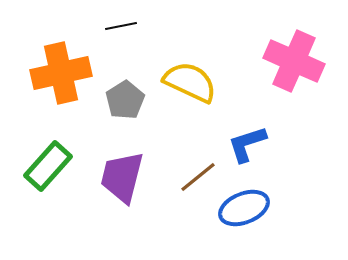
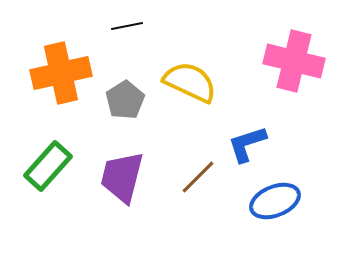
black line: moved 6 px right
pink cross: rotated 10 degrees counterclockwise
brown line: rotated 6 degrees counterclockwise
blue ellipse: moved 31 px right, 7 px up
